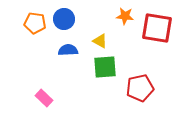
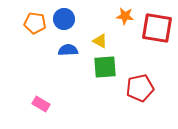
pink rectangle: moved 3 px left, 6 px down; rotated 12 degrees counterclockwise
